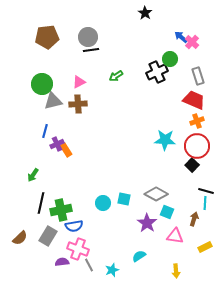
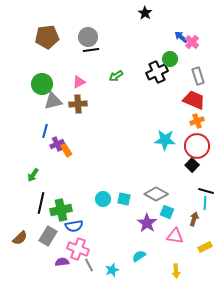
cyan circle at (103, 203): moved 4 px up
